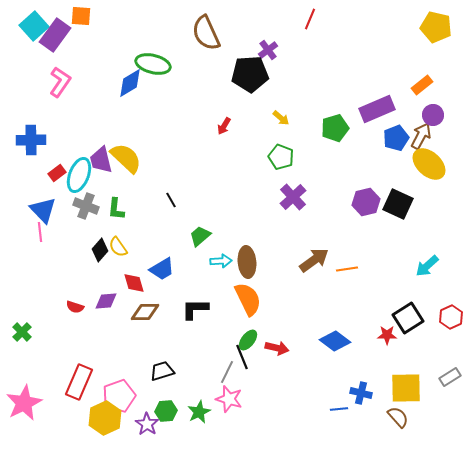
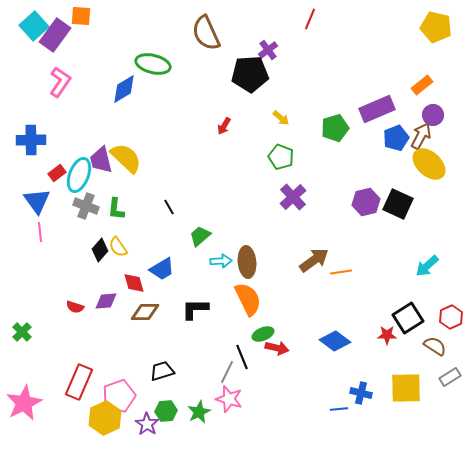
blue diamond at (130, 83): moved 6 px left, 6 px down
black line at (171, 200): moved 2 px left, 7 px down
blue triangle at (43, 210): moved 6 px left, 9 px up; rotated 8 degrees clockwise
orange line at (347, 269): moved 6 px left, 3 px down
green ellipse at (248, 340): moved 15 px right, 6 px up; rotated 30 degrees clockwise
brown semicircle at (398, 417): moved 37 px right, 71 px up; rotated 15 degrees counterclockwise
